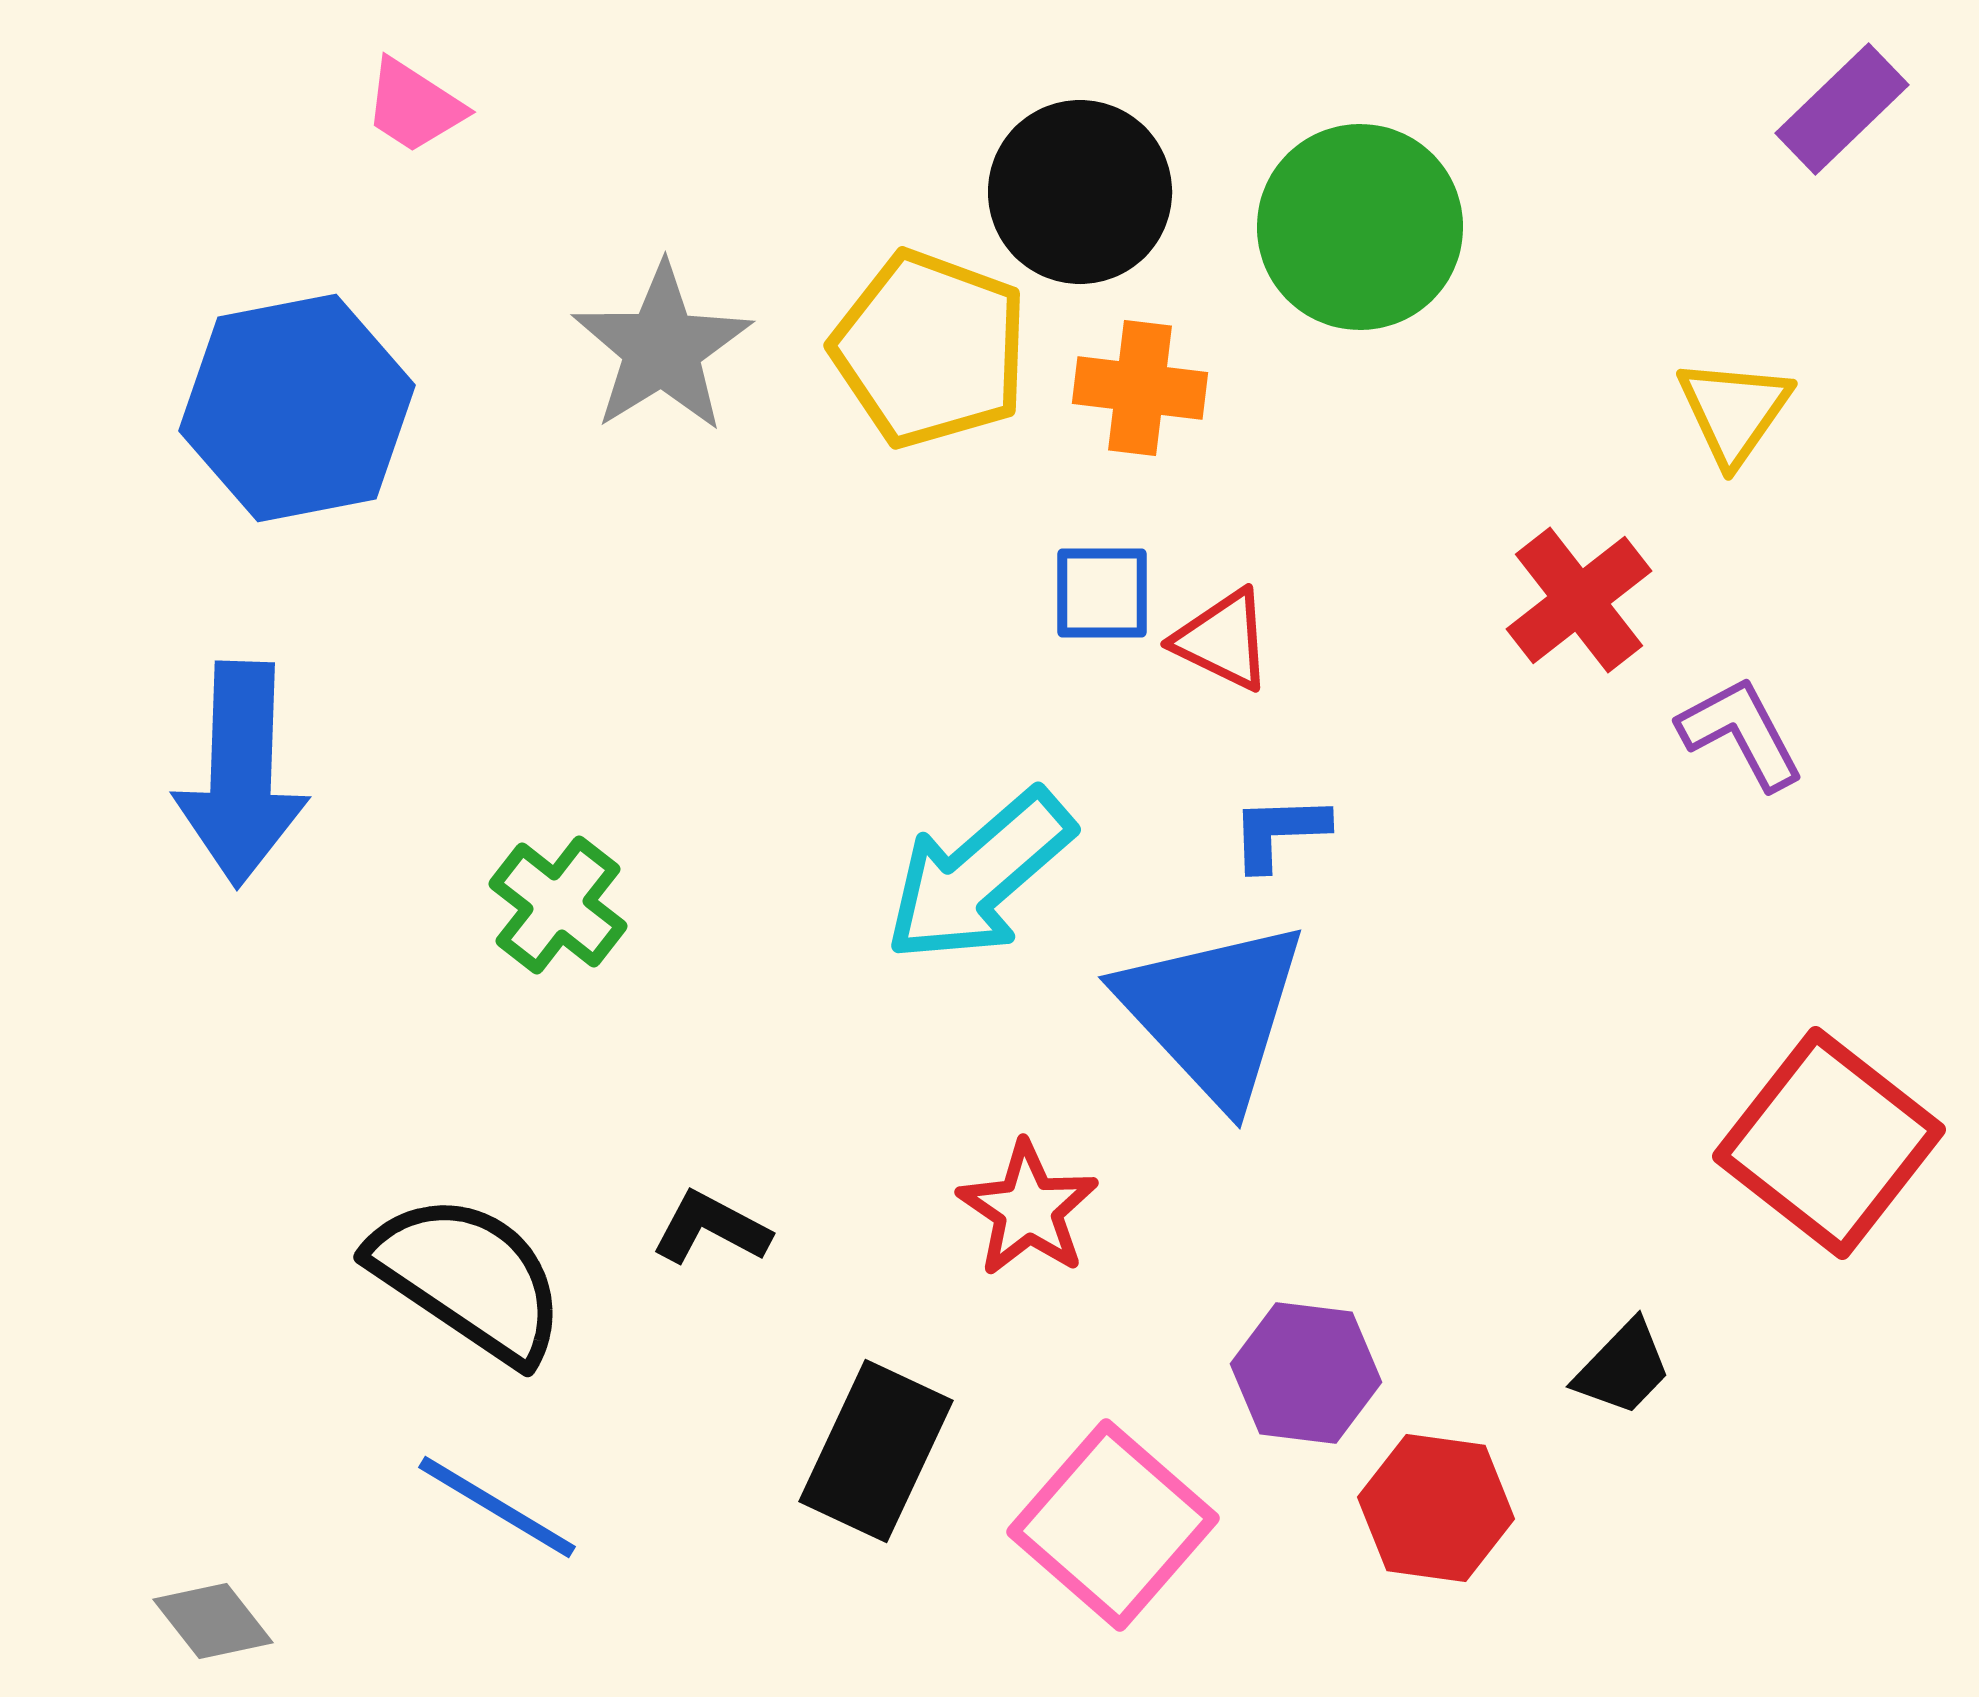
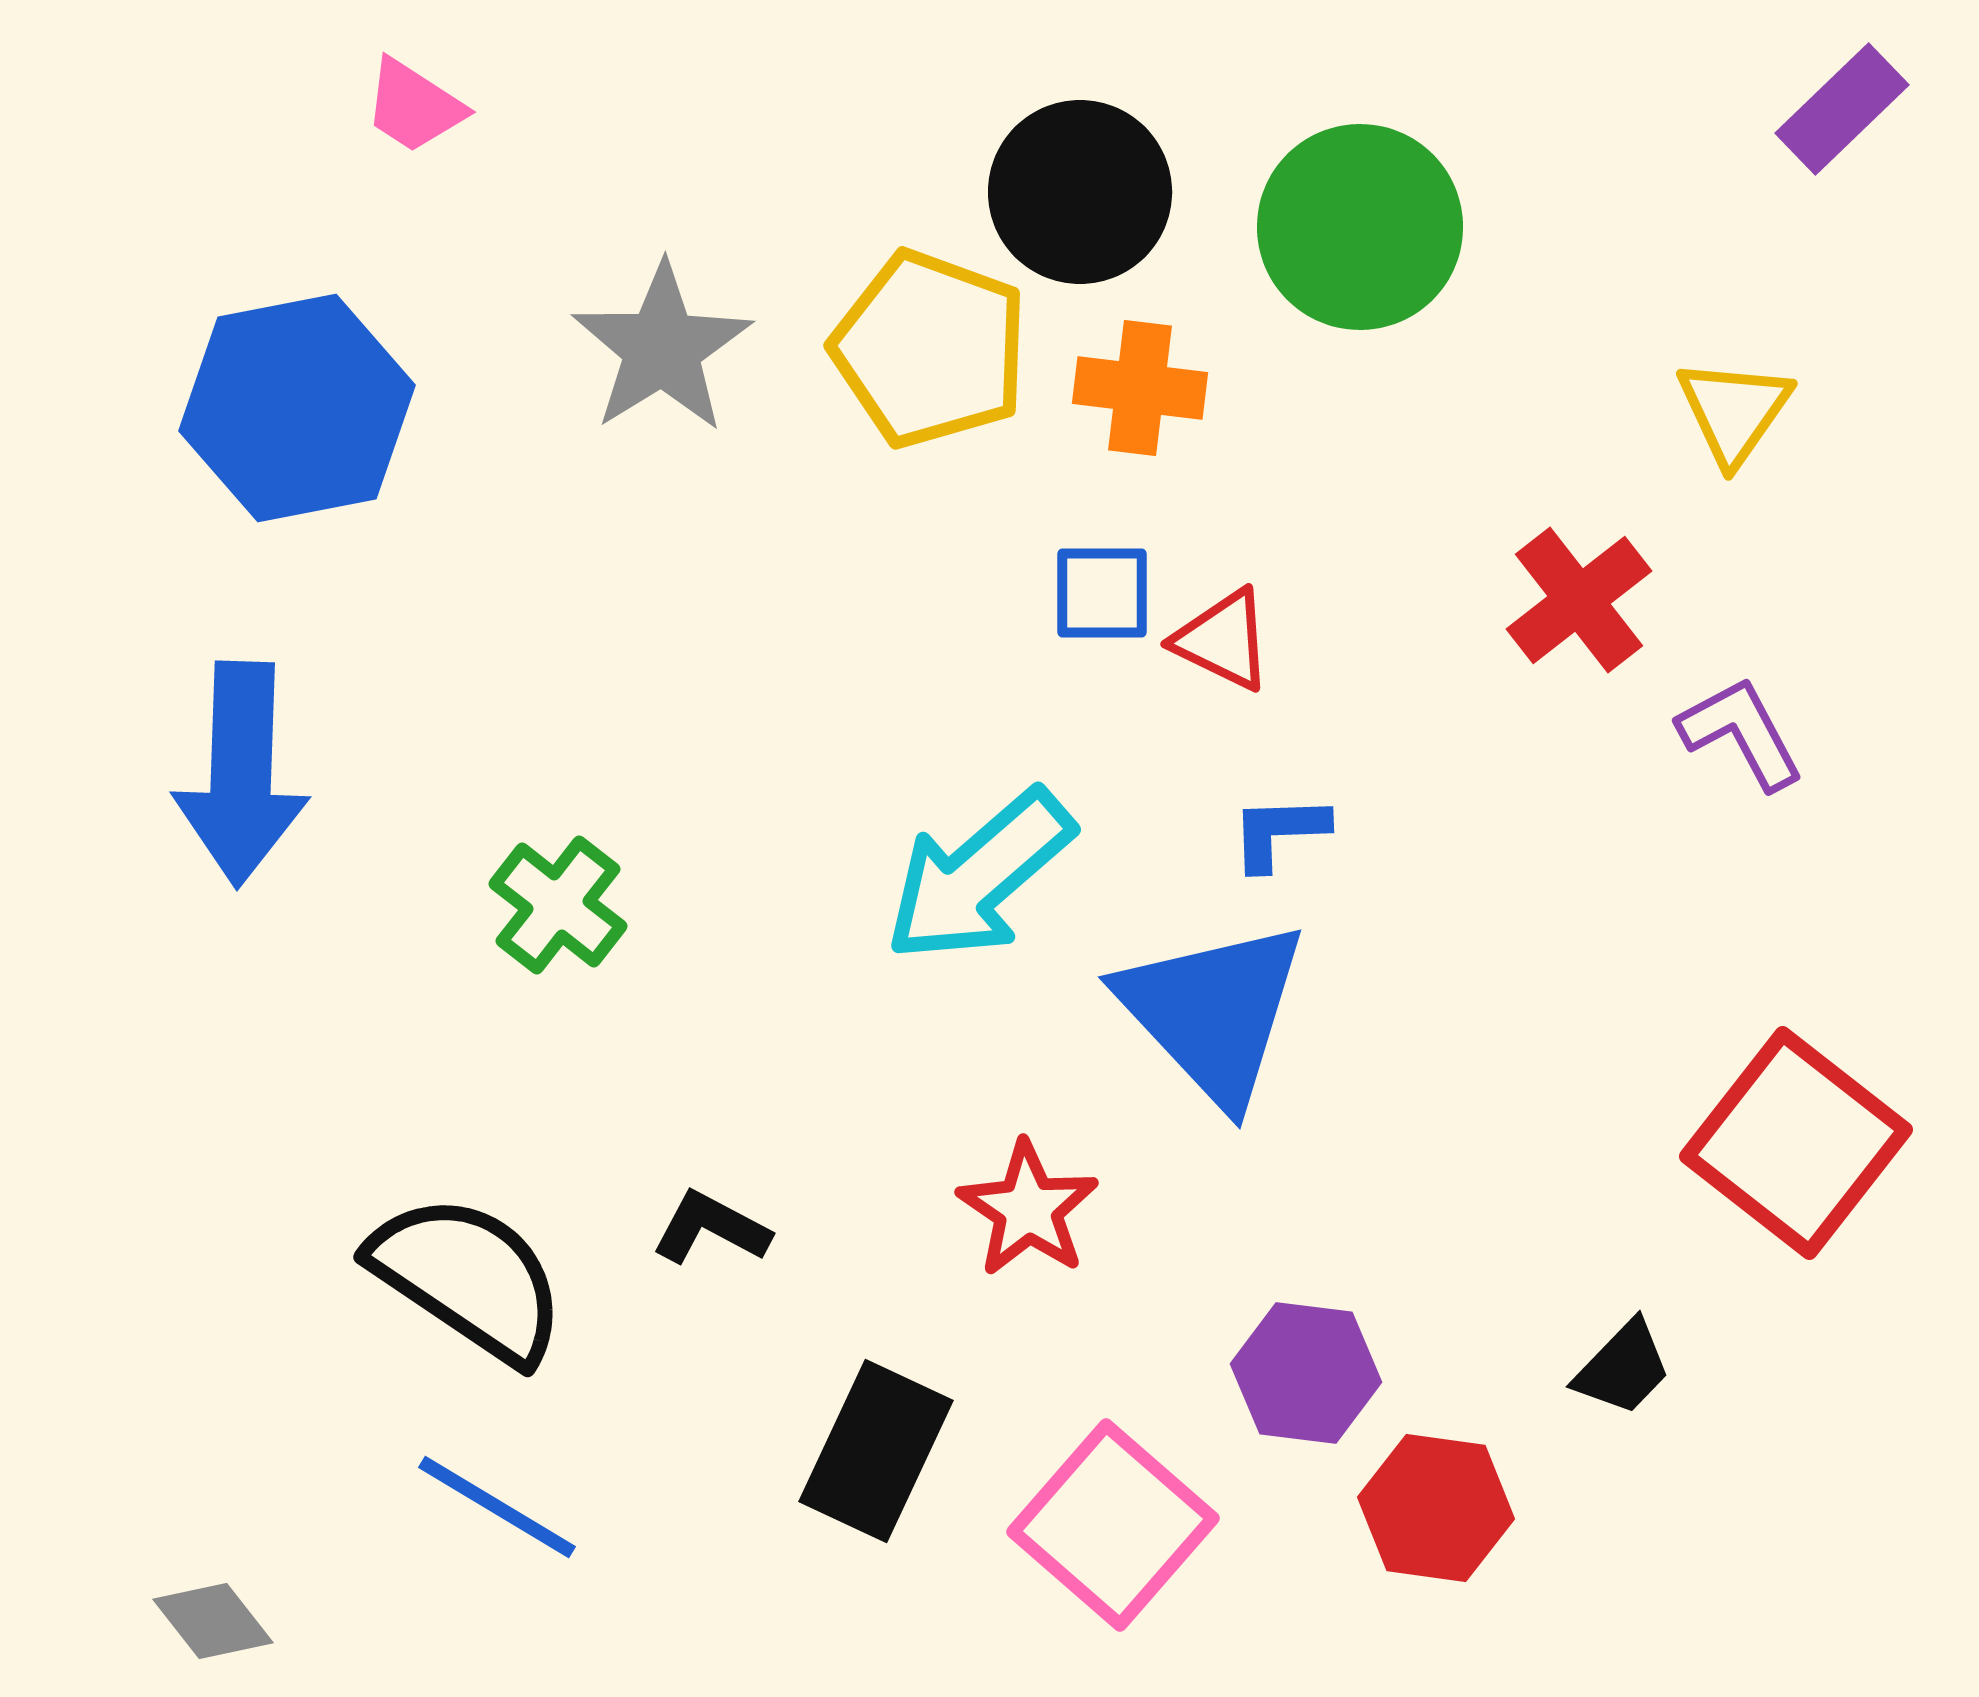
red square: moved 33 px left
